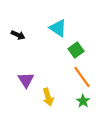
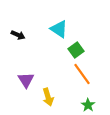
cyan triangle: moved 1 px right, 1 px down
orange line: moved 3 px up
green star: moved 5 px right, 4 px down
